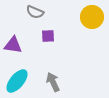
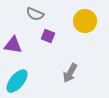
gray semicircle: moved 2 px down
yellow circle: moved 7 px left, 4 px down
purple square: rotated 24 degrees clockwise
gray arrow: moved 17 px right, 9 px up; rotated 126 degrees counterclockwise
